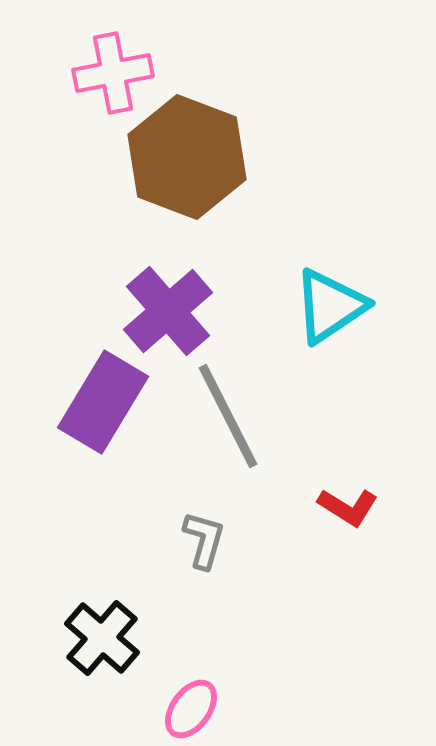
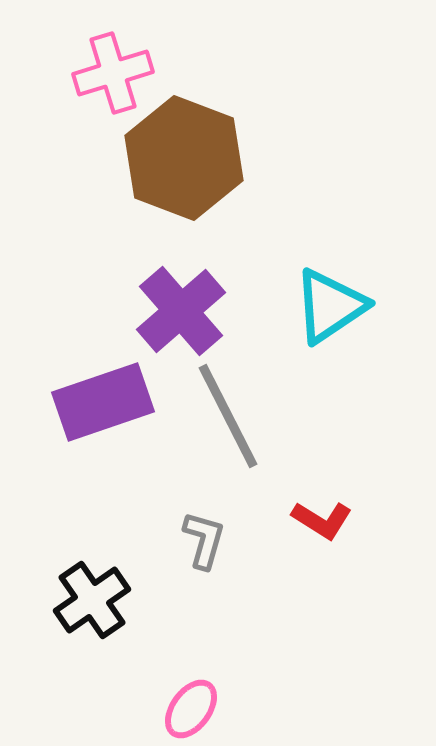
pink cross: rotated 6 degrees counterclockwise
brown hexagon: moved 3 px left, 1 px down
purple cross: moved 13 px right
purple rectangle: rotated 40 degrees clockwise
red L-shape: moved 26 px left, 13 px down
black cross: moved 10 px left, 38 px up; rotated 14 degrees clockwise
